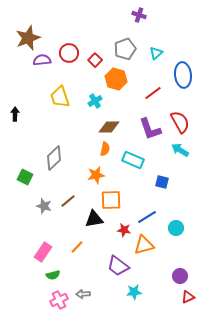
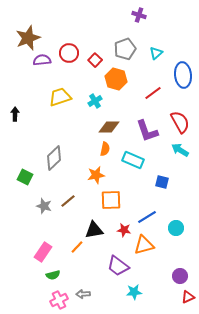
yellow trapezoid: rotated 90 degrees clockwise
purple L-shape: moved 3 px left, 2 px down
black triangle: moved 11 px down
